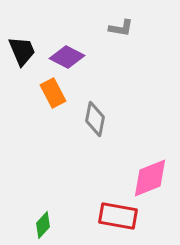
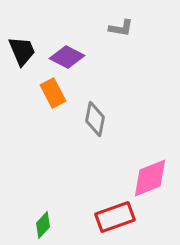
red rectangle: moved 3 px left, 1 px down; rotated 30 degrees counterclockwise
